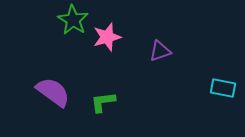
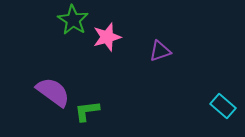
cyan rectangle: moved 18 px down; rotated 30 degrees clockwise
green L-shape: moved 16 px left, 9 px down
